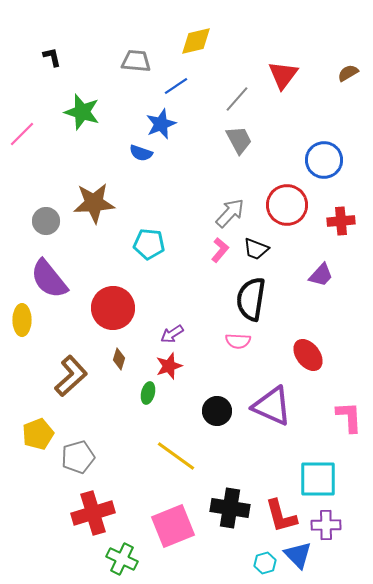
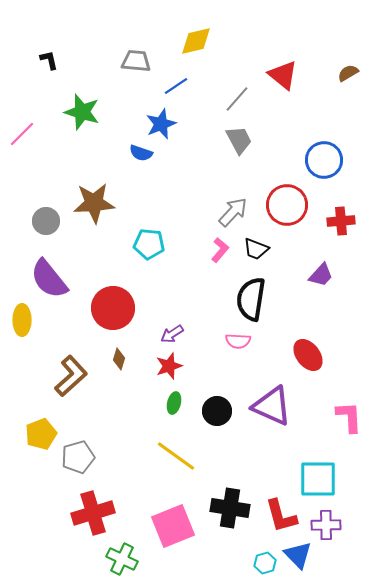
black L-shape at (52, 57): moved 3 px left, 3 px down
red triangle at (283, 75): rotated 28 degrees counterclockwise
gray arrow at (230, 213): moved 3 px right, 1 px up
green ellipse at (148, 393): moved 26 px right, 10 px down
yellow pentagon at (38, 434): moved 3 px right
